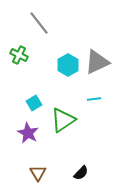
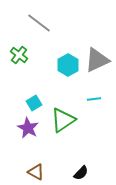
gray line: rotated 15 degrees counterclockwise
green cross: rotated 12 degrees clockwise
gray triangle: moved 2 px up
purple star: moved 5 px up
brown triangle: moved 2 px left, 1 px up; rotated 30 degrees counterclockwise
